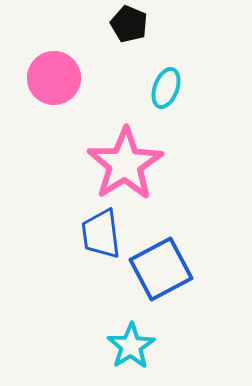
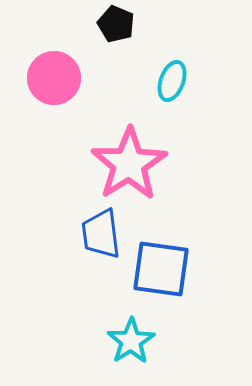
black pentagon: moved 13 px left
cyan ellipse: moved 6 px right, 7 px up
pink star: moved 4 px right
blue square: rotated 36 degrees clockwise
cyan star: moved 5 px up
